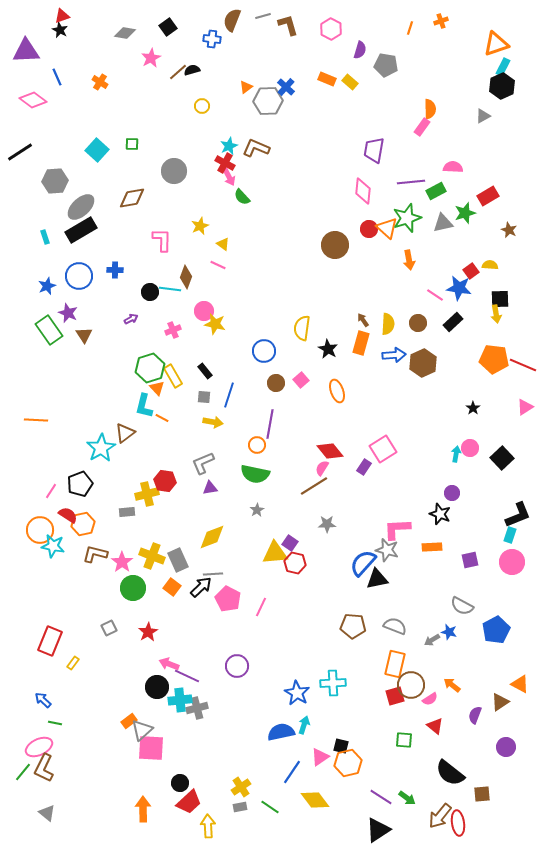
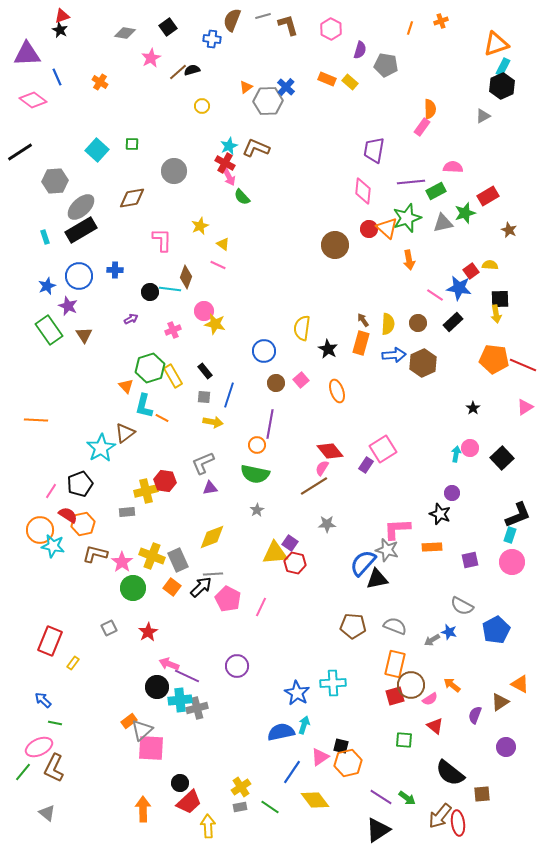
purple triangle at (26, 51): moved 1 px right, 3 px down
purple star at (68, 313): moved 7 px up
orange triangle at (157, 388): moved 31 px left, 2 px up
purple rectangle at (364, 467): moved 2 px right, 2 px up
yellow cross at (147, 494): moved 1 px left, 3 px up
brown L-shape at (44, 768): moved 10 px right
